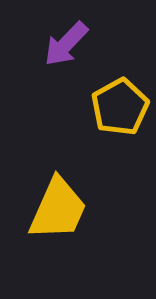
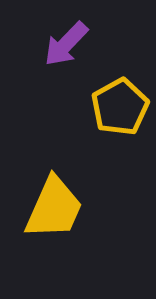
yellow trapezoid: moved 4 px left, 1 px up
